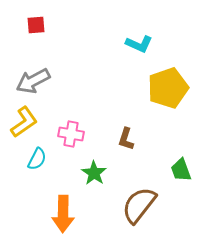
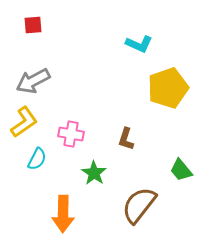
red square: moved 3 px left
green trapezoid: rotated 20 degrees counterclockwise
